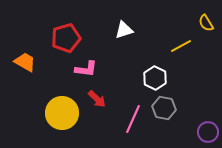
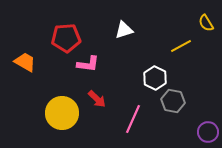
red pentagon: rotated 12 degrees clockwise
pink L-shape: moved 2 px right, 5 px up
gray hexagon: moved 9 px right, 7 px up
